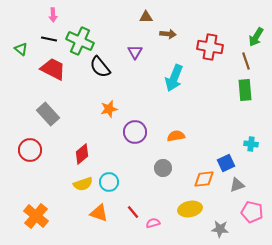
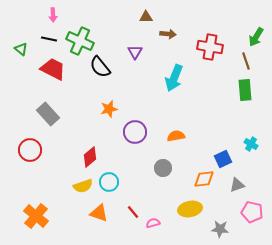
cyan cross: rotated 24 degrees clockwise
red diamond: moved 8 px right, 3 px down
blue square: moved 3 px left, 4 px up
yellow semicircle: moved 2 px down
